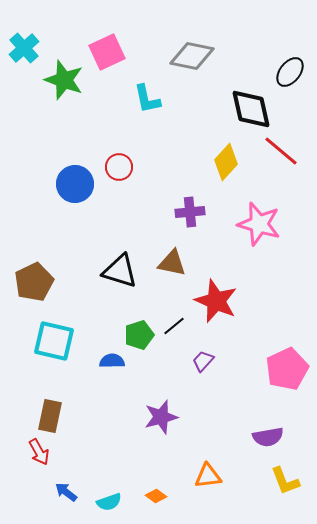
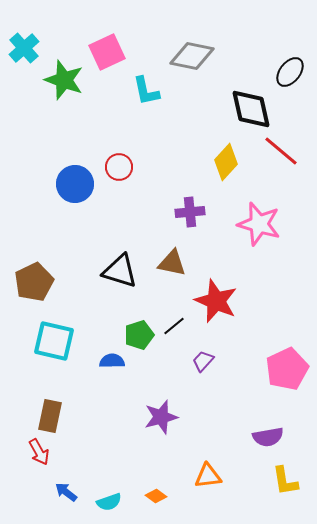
cyan L-shape: moved 1 px left, 8 px up
yellow L-shape: rotated 12 degrees clockwise
